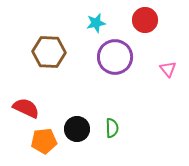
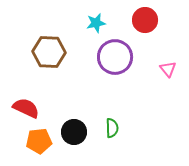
black circle: moved 3 px left, 3 px down
orange pentagon: moved 5 px left
